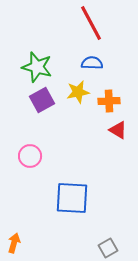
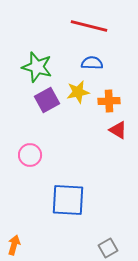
red line: moved 2 px left, 3 px down; rotated 48 degrees counterclockwise
purple square: moved 5 px right
pink circle: moved 1 px up
blue square: moved 4 px left, 2 px down
orange arrow: moved 2 px down
